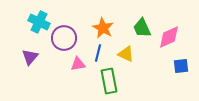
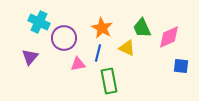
orange star: moved 1 px left
yellow triangle: moved 1 px right, 6 px up
blue square: rotated 14 degrees clockwise
